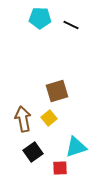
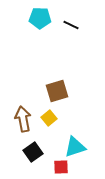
cyan triangle: moved 1 px left
red square: moved 1 px right, 1 px up
